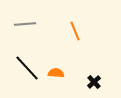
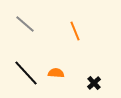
gray line: rotated 45 degrees clockwise
black line: moved 1 px left, 5 px down
black cross: moved 1 px down
